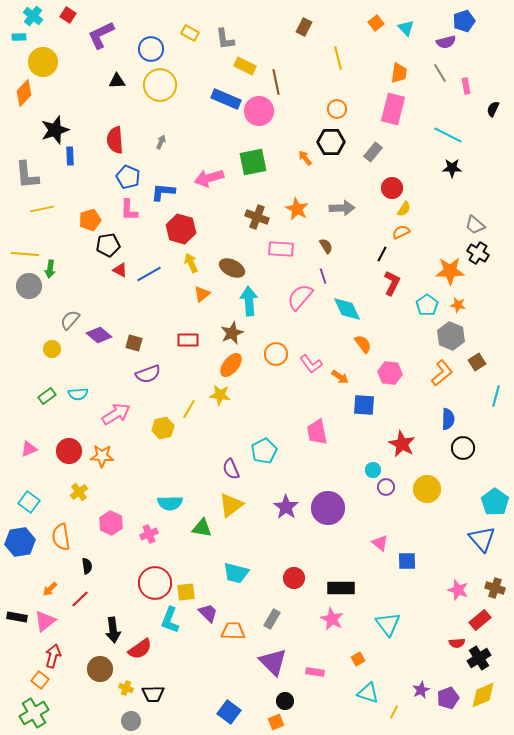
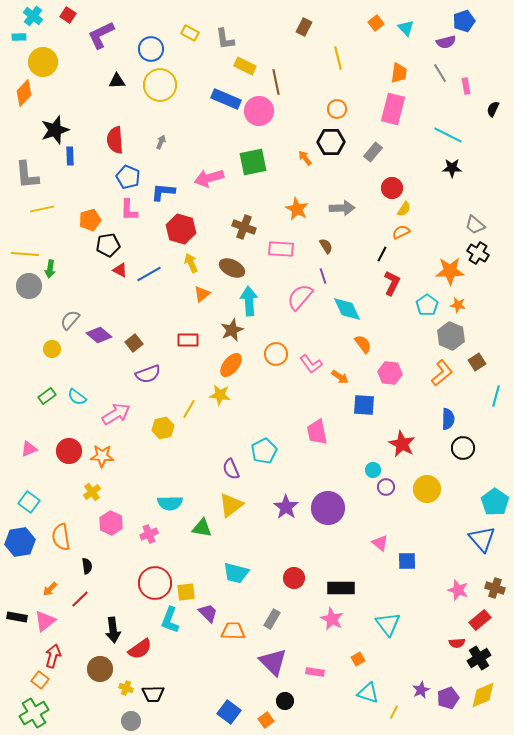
brown cross at (257, 217): moved 13 px left, 10 px down
brown star at (232, 333): moved 3 px up
brown square at (134, 343): rotated 36 degrees clockwise
cyan semicircle at (78, 394): moved 1 px left, 3 px down; rotated 42 degrees clockwise
yellow cross at (79, 492): moved 13 px right
orange square at (276, 722): moved 10 px left, 2 px up; rotated 14 degrees counterclockwise
